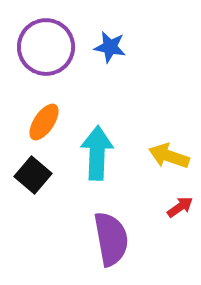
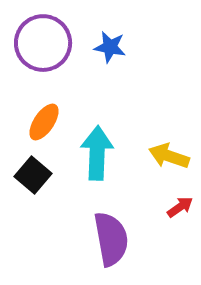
purple circle: moved 3 px left, 4 px up
